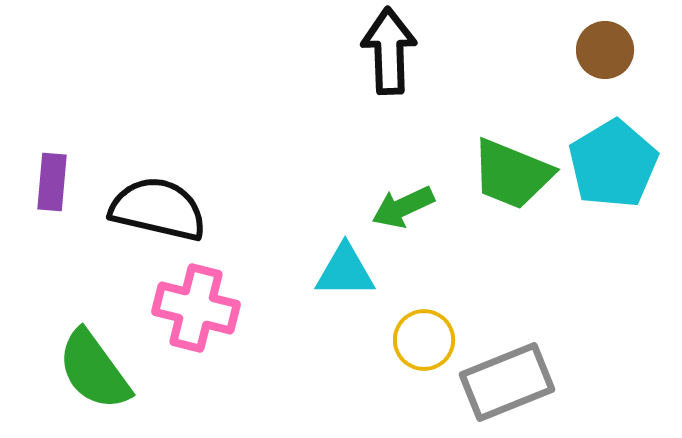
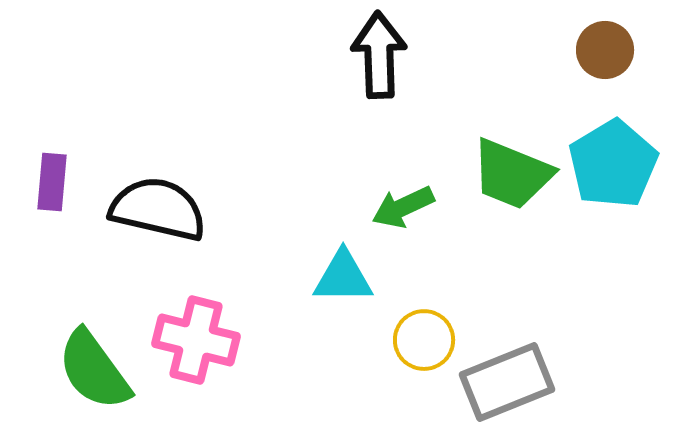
black arrow: moved 10 px left, 4 px down
cyan triangle: moved 2 px left, 6 px down
pink cross: moved 32 px down
